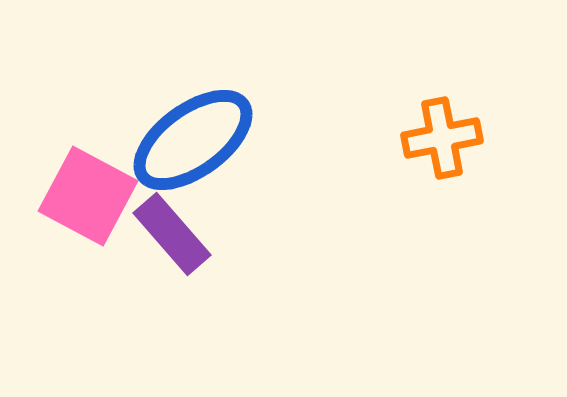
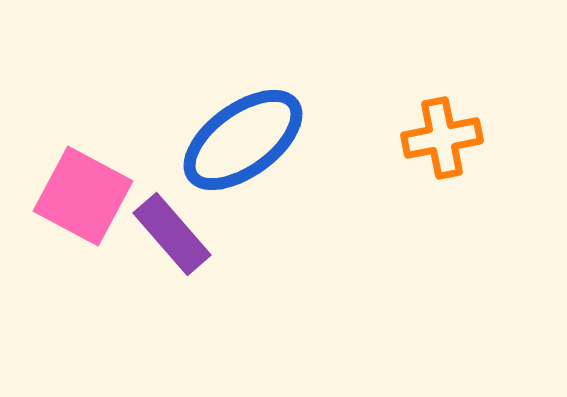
blue ellipse: moved 50 px right
pink square: moved 5 px left
